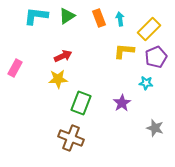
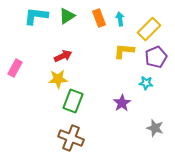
green rectangle: moved 8 px left, 2 px up
